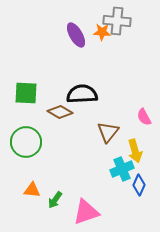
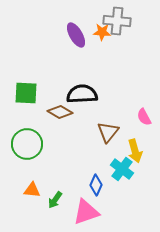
green circle: moved 1 px right, 2 px down
cyan cross: rotated 30 degrees counterclockwise
blue diamond: moved 43 px left
